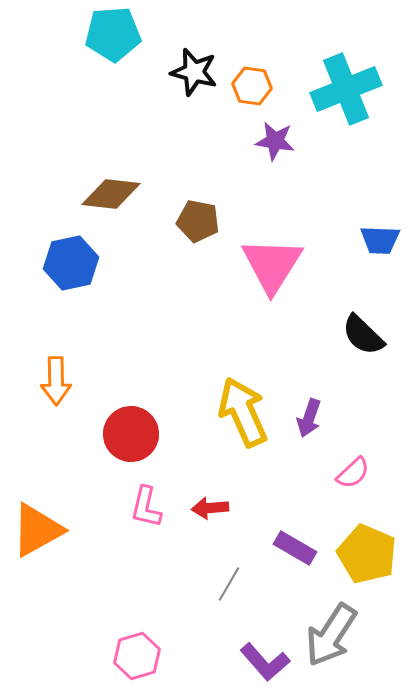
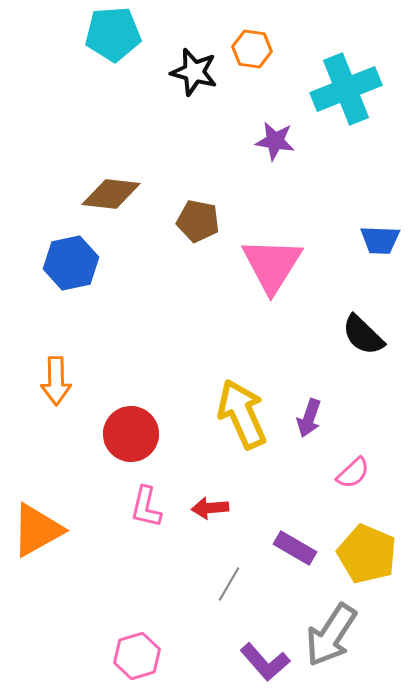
orange hexagon: moved 37 px up
yellow arrow: moved 1 px left, 2 px down
